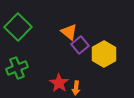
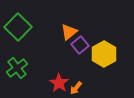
orange triangle: rotated 42 degrees clockwise
green cross: rotated 15 degrees counterclockwise
orange arrow: rotated 32 degrees clockwise
